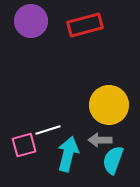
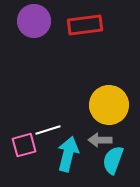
purple circle: moved 3 px right
red rectangle: rotated 8 degrees clockwise
